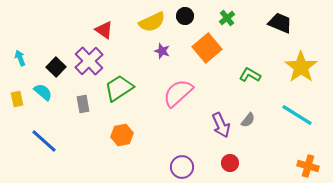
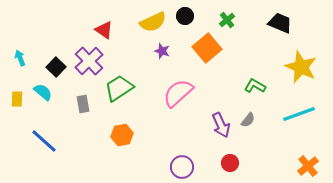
green cross: moved 2 px down
yellow semicircle: moved 1 px right
yellow star: rotated 12 degrees counterclockwise
green L-shape: moved 5 px right, 11 px down
yellow rectangle: rotated 14 degrees clockwise
cyan line: moved 2 px right, 1 px up; rotated 52 degrees counterclockwise
orange cross: rotated 35 degrees clockwise
